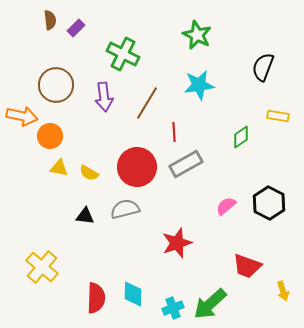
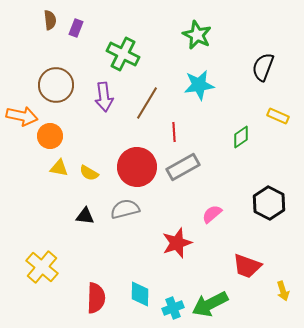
purple rectangle: rotated 24 degrees counterclockwise
yellow rectangle: rotated 15 degrees clockwise
gray rectangle: moved 3 px left, 3 px down
pink semicircle: moved 14 px left, 8 px down
cyan diamond: moved 7 px right
green arrow: rotated 15 degrees clockwise
